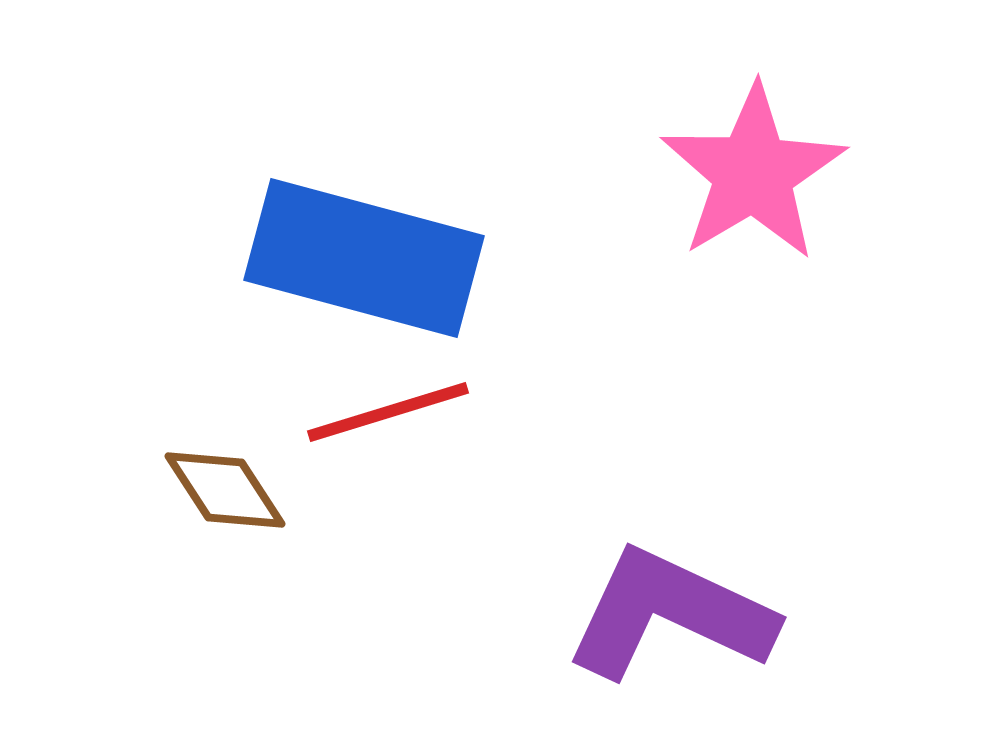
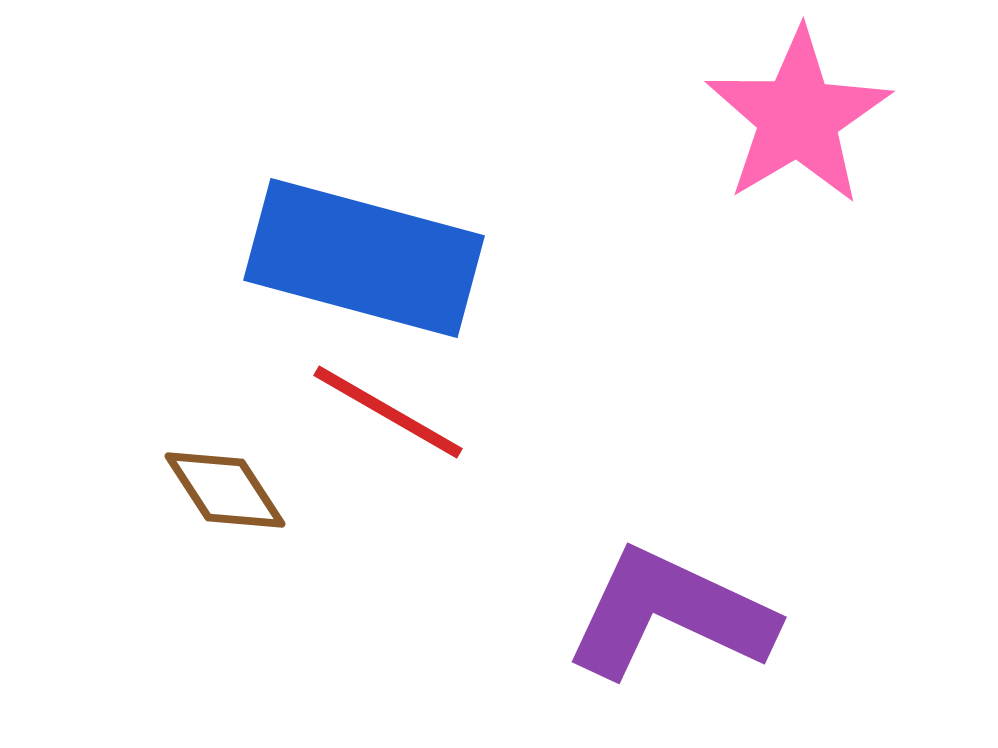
pink star: moved 45 px right, 56 px up
red line: rotated 47 degrees clockwise
